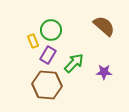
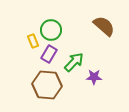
purple rectangle: moved 1 px right, 1 px up
green arrow: moved 1 px up
purple star: moved 10 px left, 5 px down
